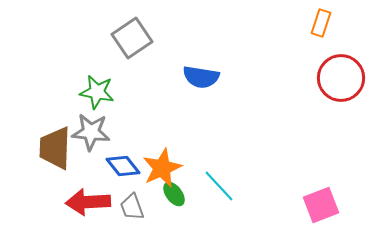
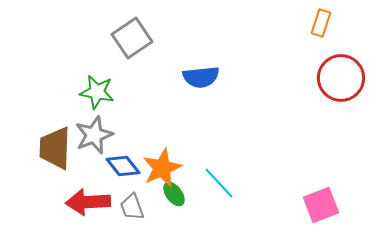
blue semicircle: rotated 15 degrees counterclockwise
gray star: moved 3 px right, 3 px down; rotated 27 degrees counterclockwise
cyan line: moved 3 px up
